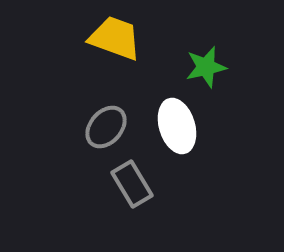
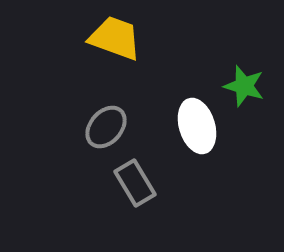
green star: moved 38 px right, 19 px down; rotated 30 degrees clockwise
white ellipse: moved 20 px right
gray rectangle: moved 3 px right, 1 px up
